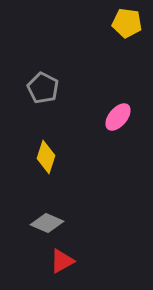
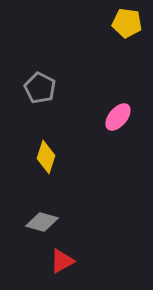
gray pentagon: moved 3 px left
gray diamond: moved 5 px left, 1 px up; rotated 8 degrees counterclockwise
